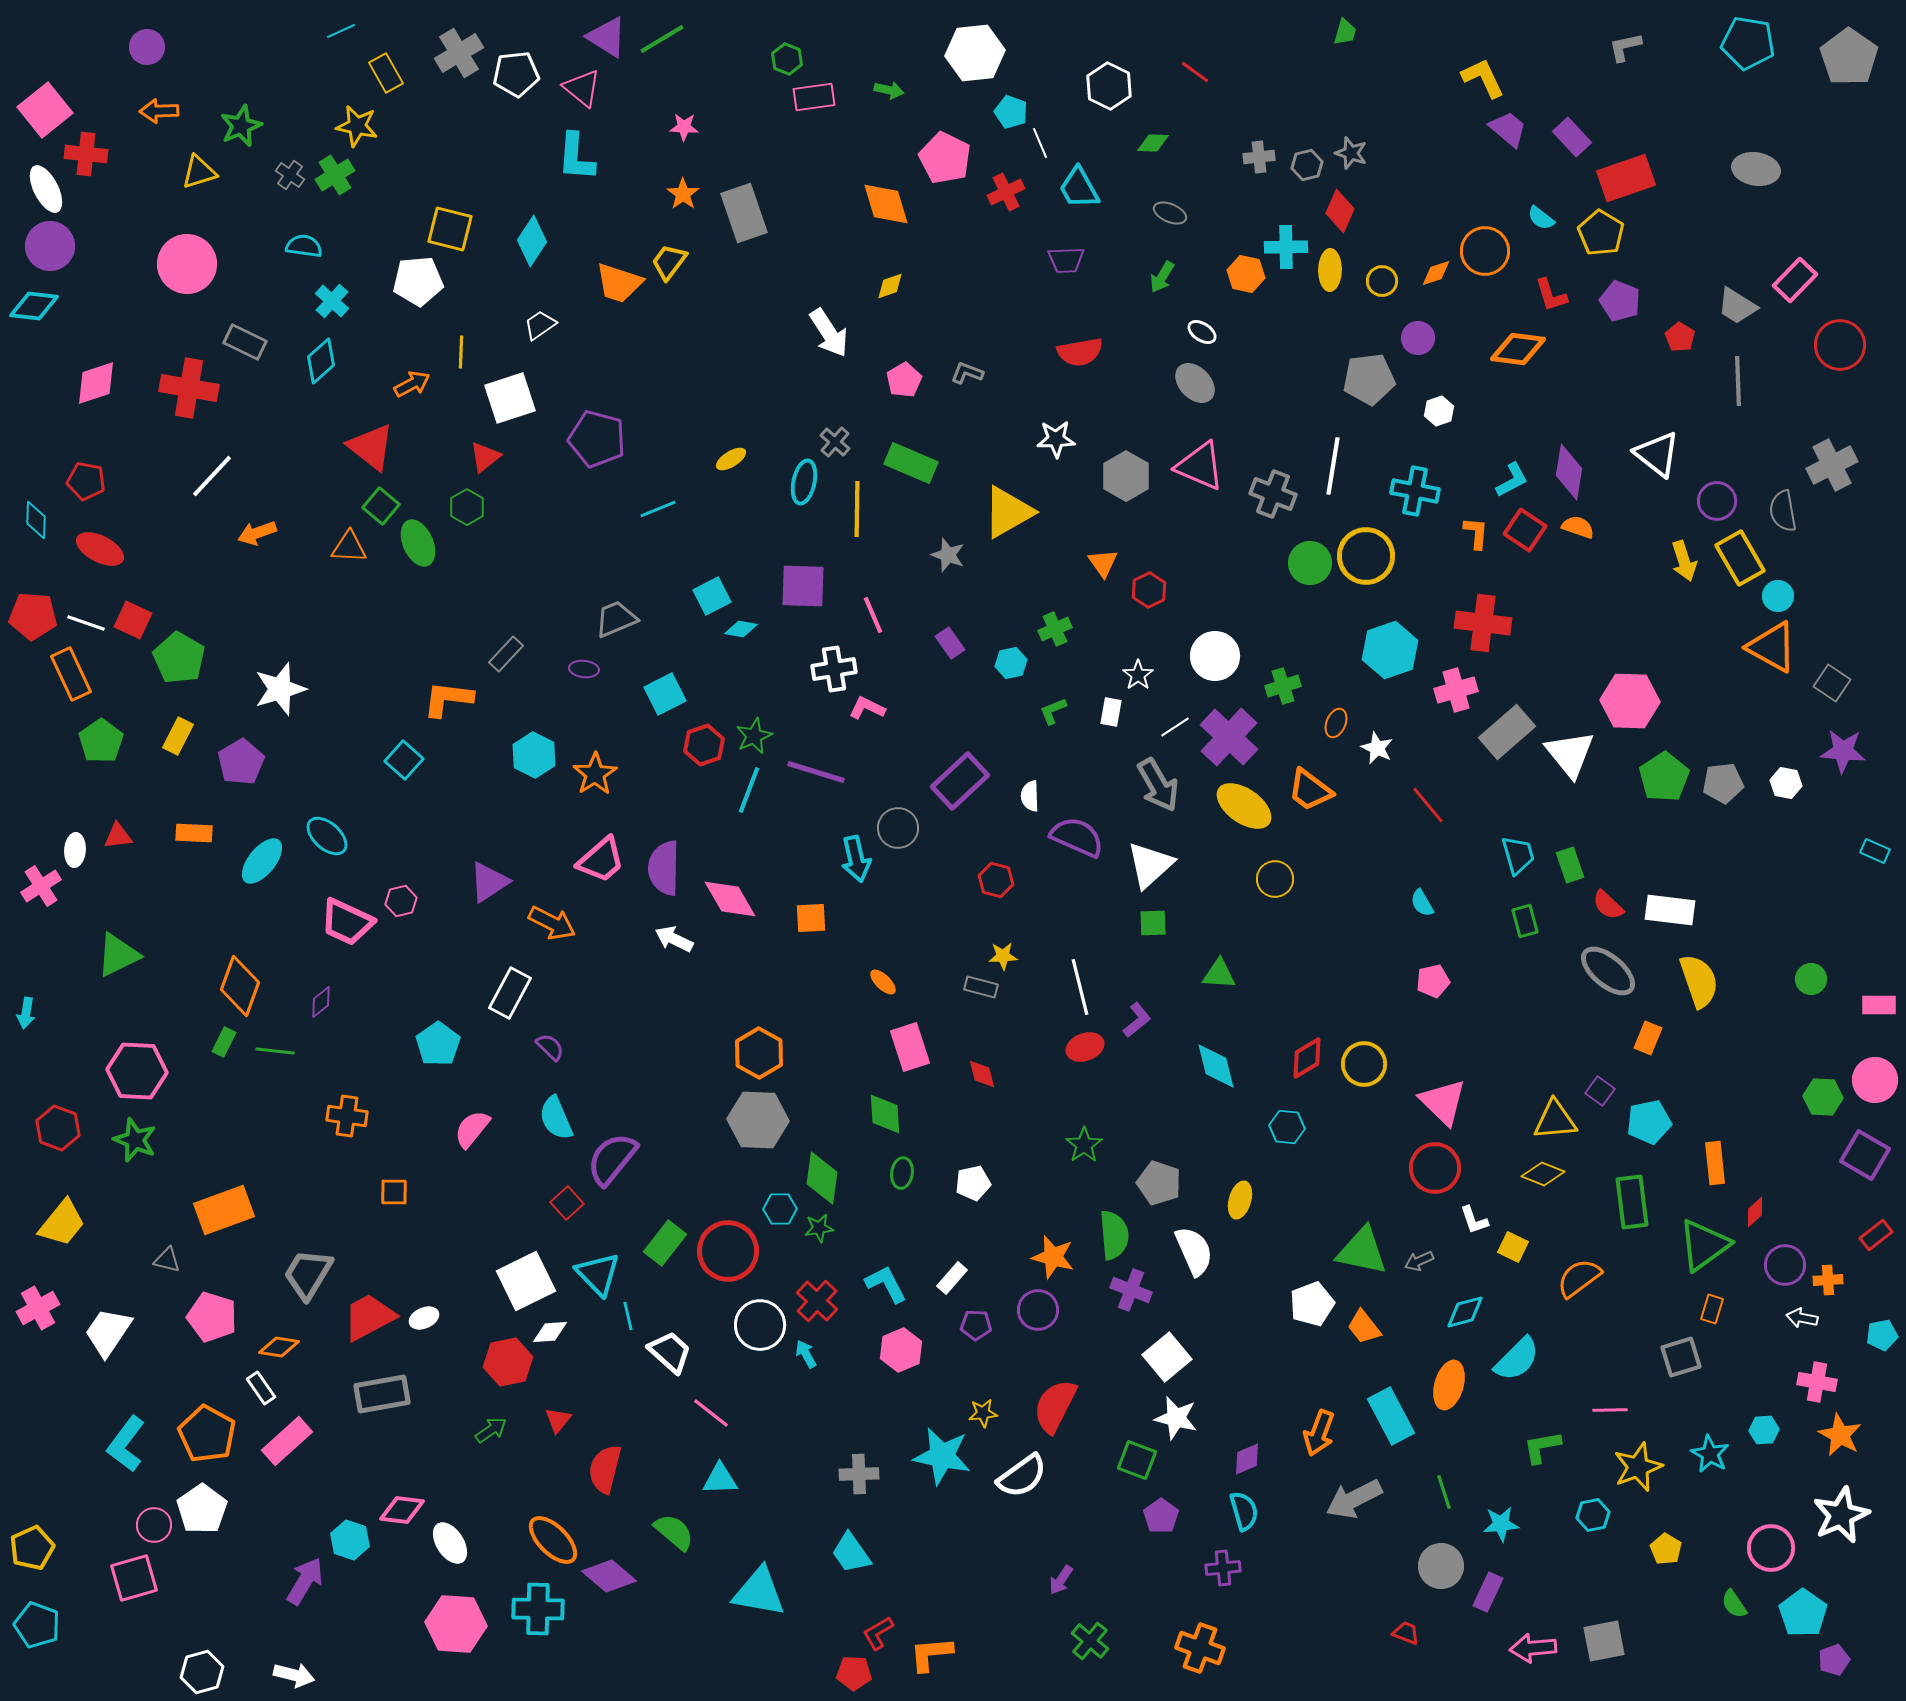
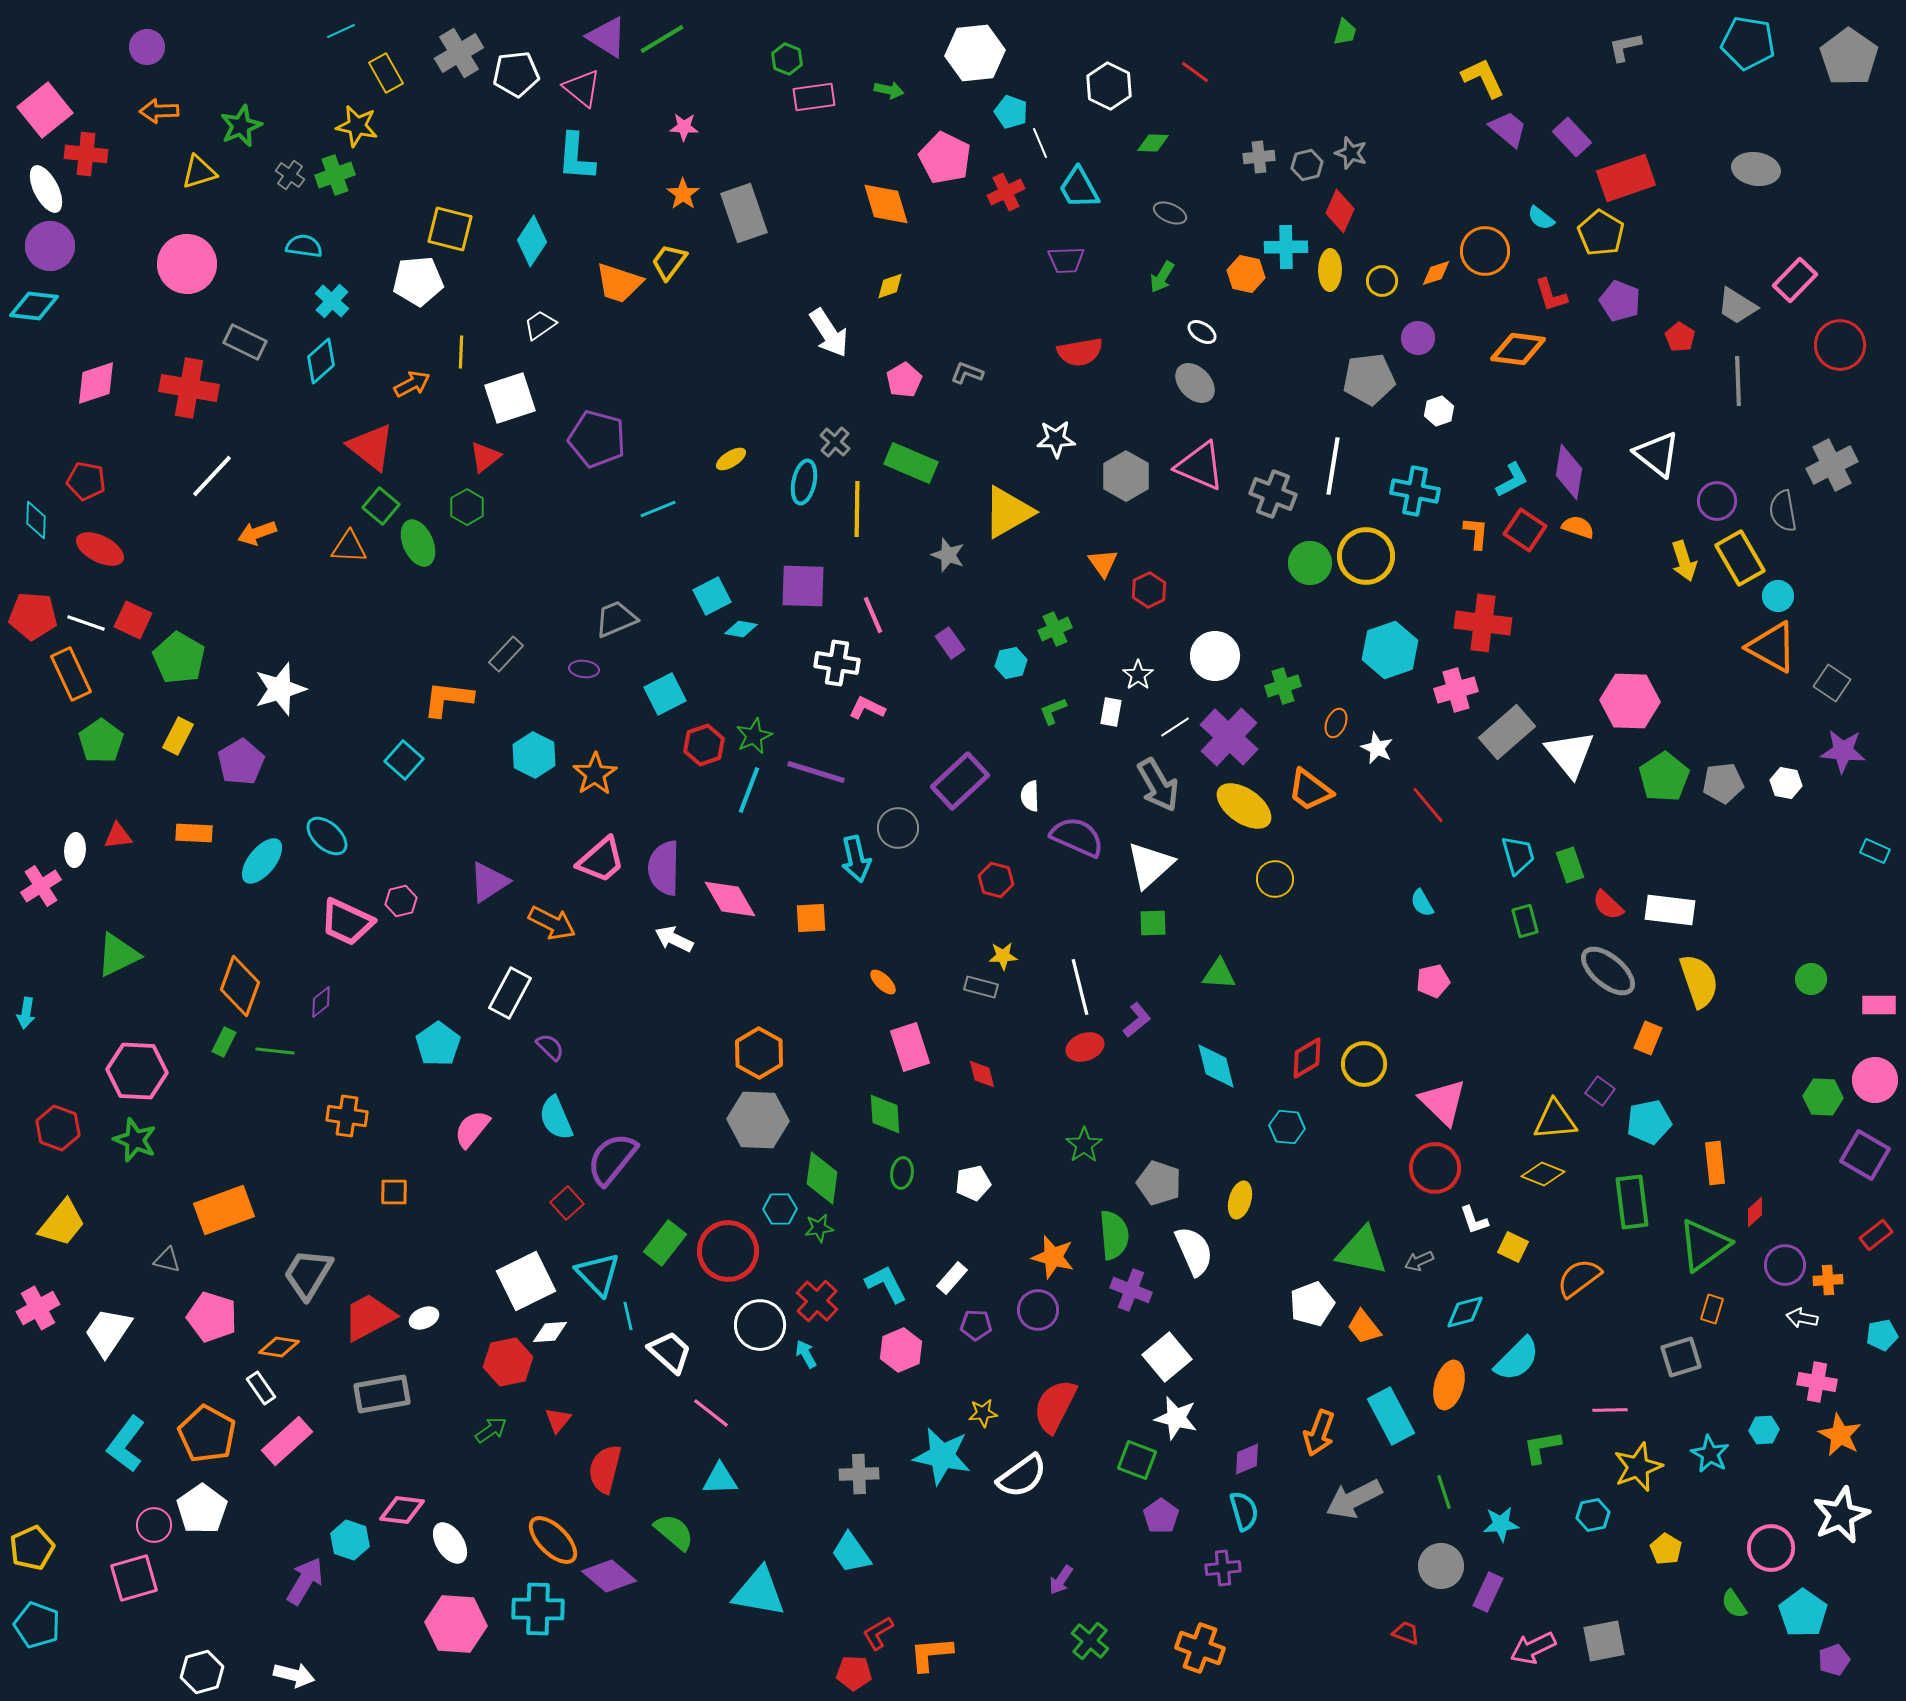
green cross at (335, 175): rotated 12 degrees clockwise
white cross at (834, 669): moved 3 px right, 6 px up; rotated 18 degrees clockwise
pink arrow at (1533, 1648): rotated 21 degrees counterclockwise
